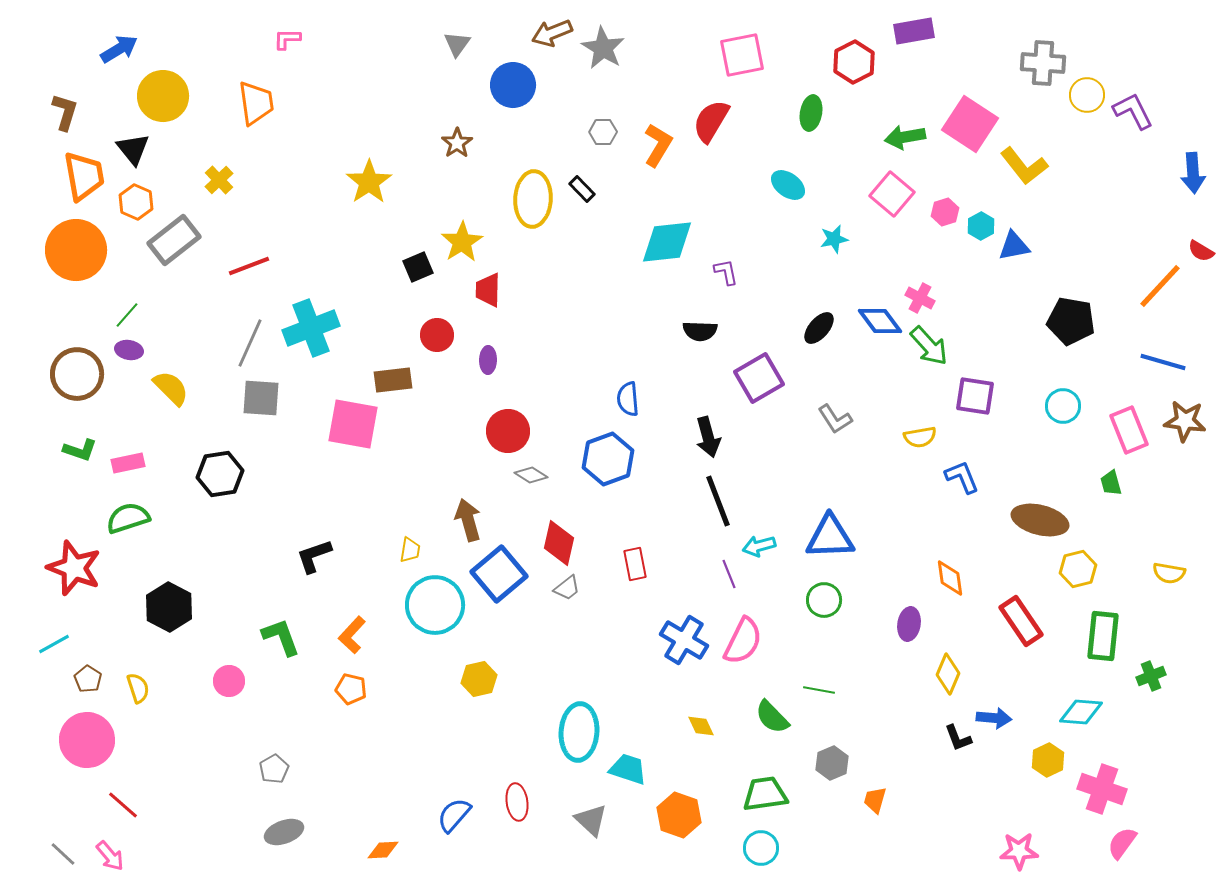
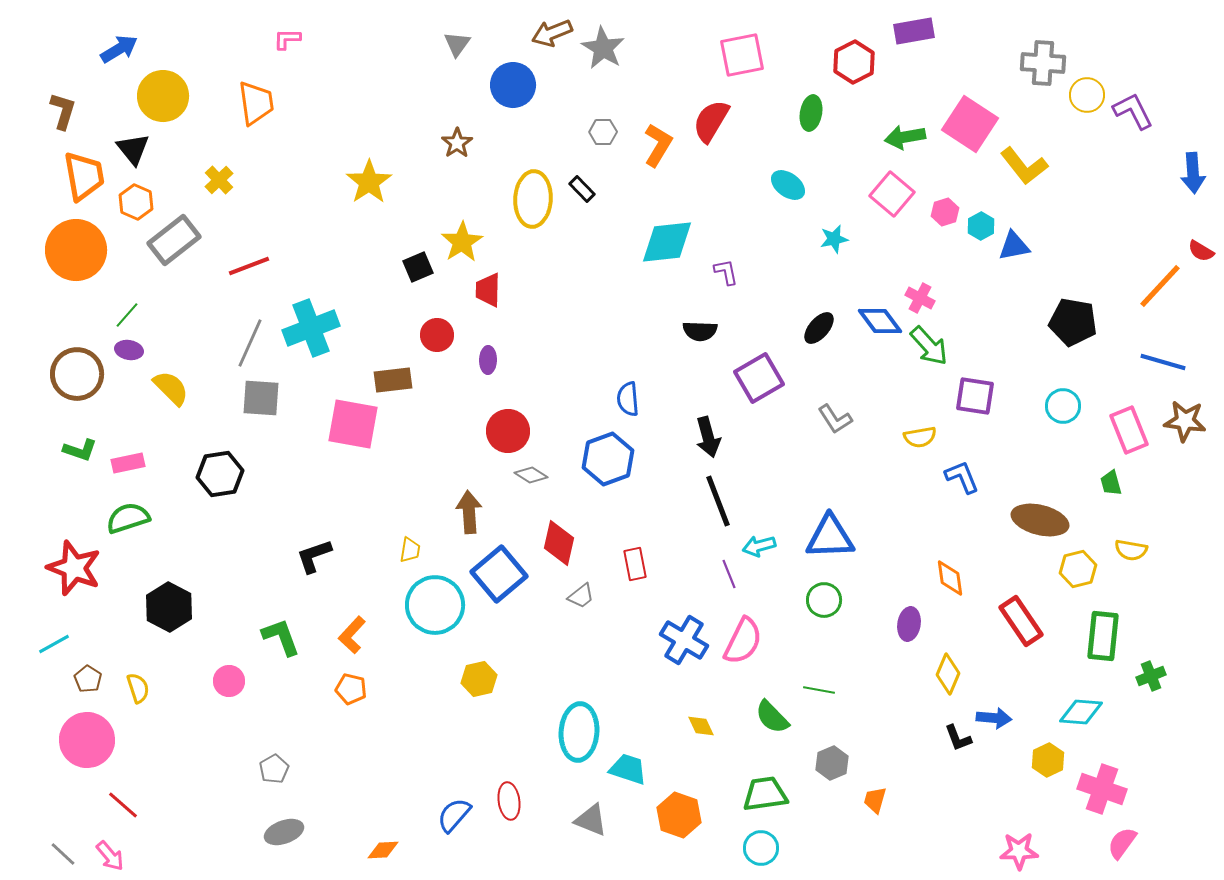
brown L-shape at (65, 112): moved 2 px left, 1 px up
black pentagon at (1071, 321): moved 2 px right, 1 px down
brown arrow at (468, 520): moved 1 px right, 8 px up; rotated 12 degrees clockwise
yellow semicircle at (1169, 573): moved 38 px left, 23 px up
gray trapezoid at (567, 588): moved 14 px right, 8 px down
red ellipse at (517, 802): moved 8 px left, 1 px up
gray triangle at (591, 820): rotated 21 degrees counterclockwise
